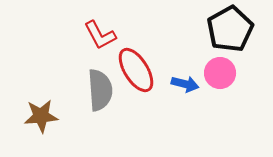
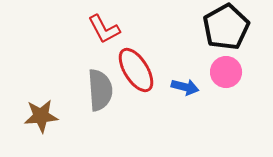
black pentagon: moved 4 px left, 2 px up
red L-shape: moved 4 px right, 6 px up
pink circle: moved 6 px right, 1 px up
blue arrow: moved 3 px down
